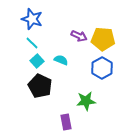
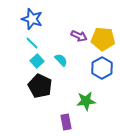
cyan semicircle: rotated 24 degrees clockwise
